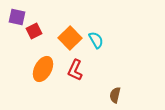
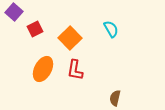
purple square: moved 3 px left, 5 px up; rotated 30 degrees clockwise
red square: moved 1 px right, 2 px up
cyan semicircle: moved 15 px right, 11 px up
red L-shape: rotated 15 degrees counterclockwise
brown semicircle: moved 3 px down
